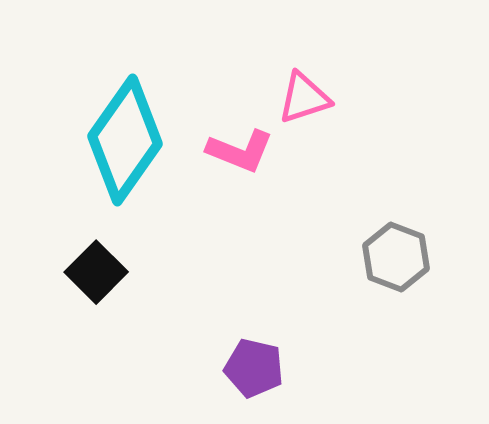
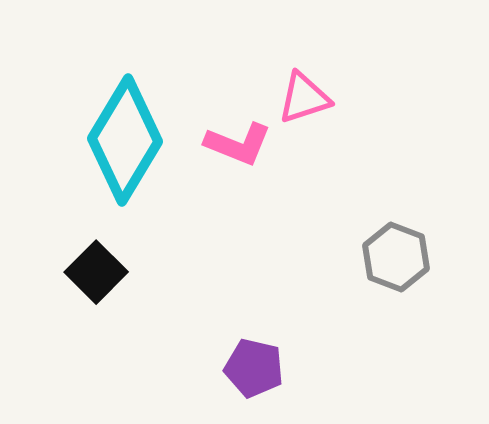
cyan diamond: rotated 4 degrees counterclockwise
pink L-shape: moved 2 px left, 7 px up
